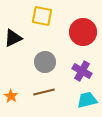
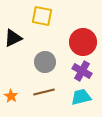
red circle: moved 10 px down
cyan trapezoid: moved 6 px left, 3 px up
